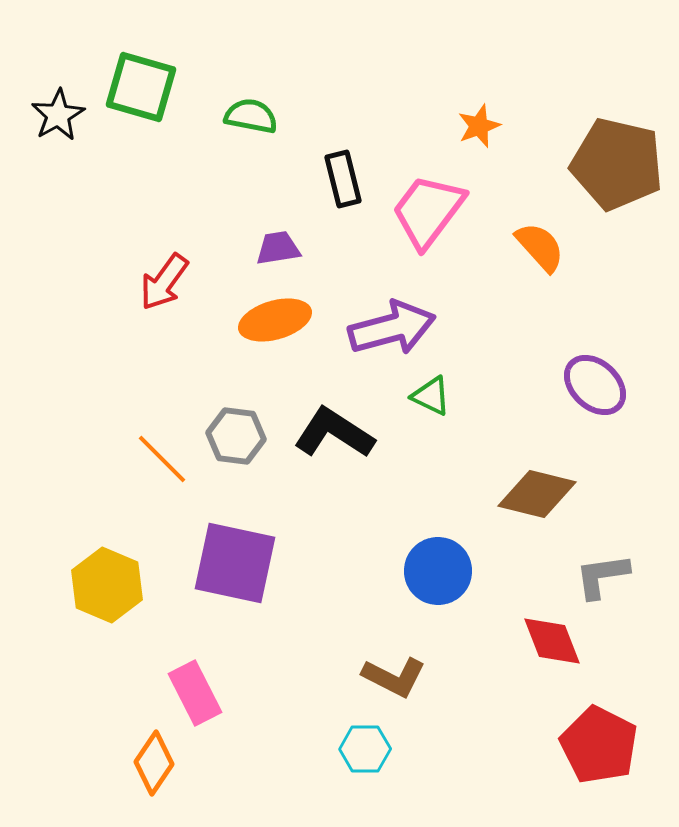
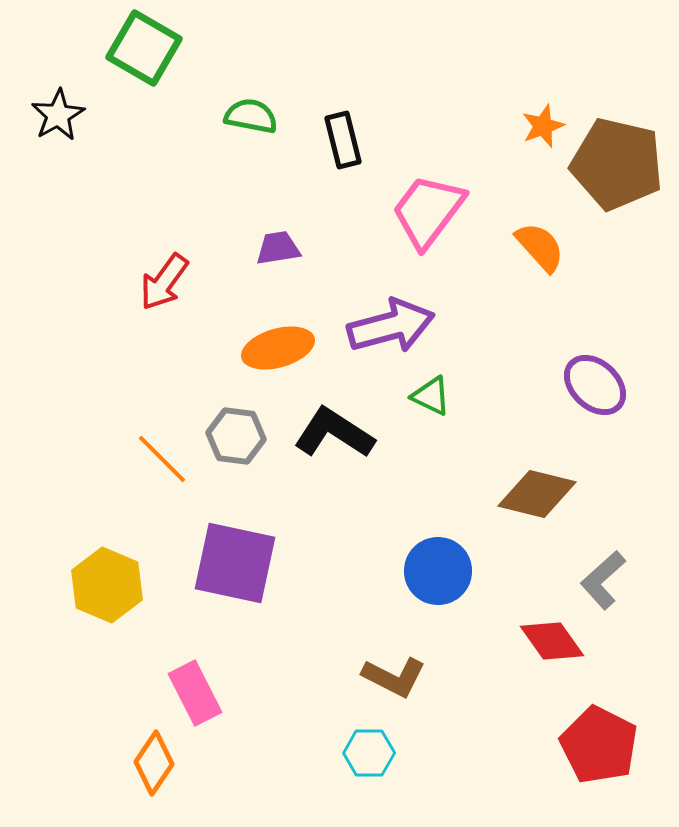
green square: moved 3 px right, 39 px up; rotated 14 degrees clockwise
orange star: moved 64 px right
black rectangle: moved 39 px up
orange ellipse: moved 3 px right, 28 px down
purple arrow: moved 1 px left, 2 px up
gray L-shape: moved 1 px right, 4 px down; rotated 34 degrees counterclockwise
red diamond: rotated 14 degrees counterclockwise
cyan hexagon: moved 4 px right, 4 px down
